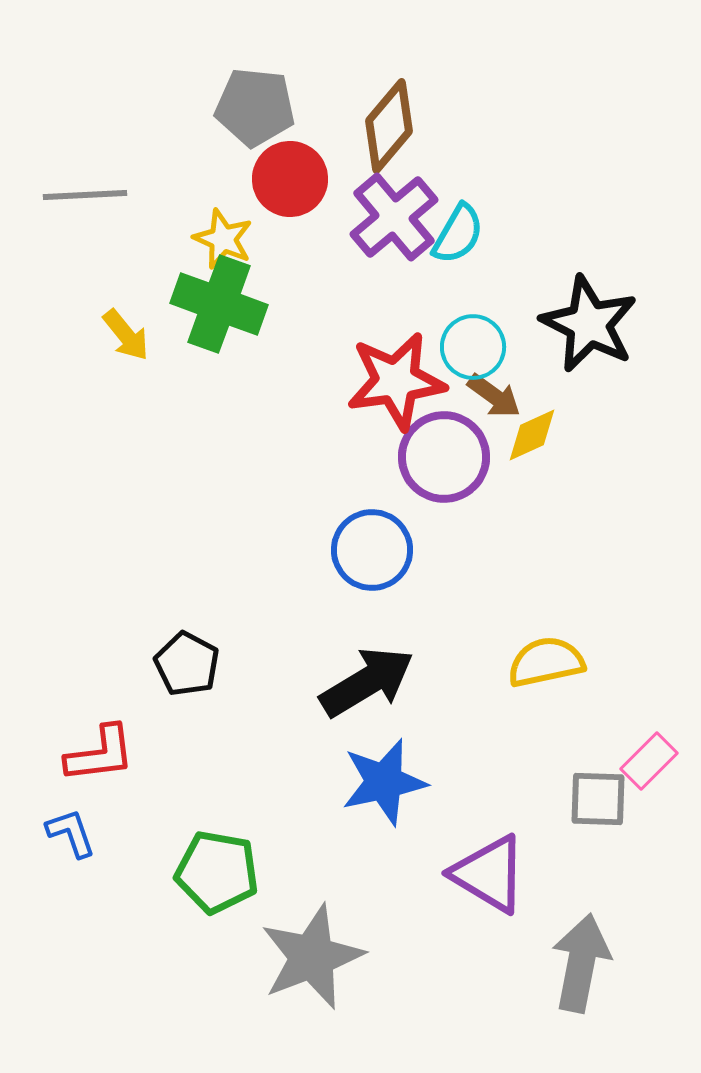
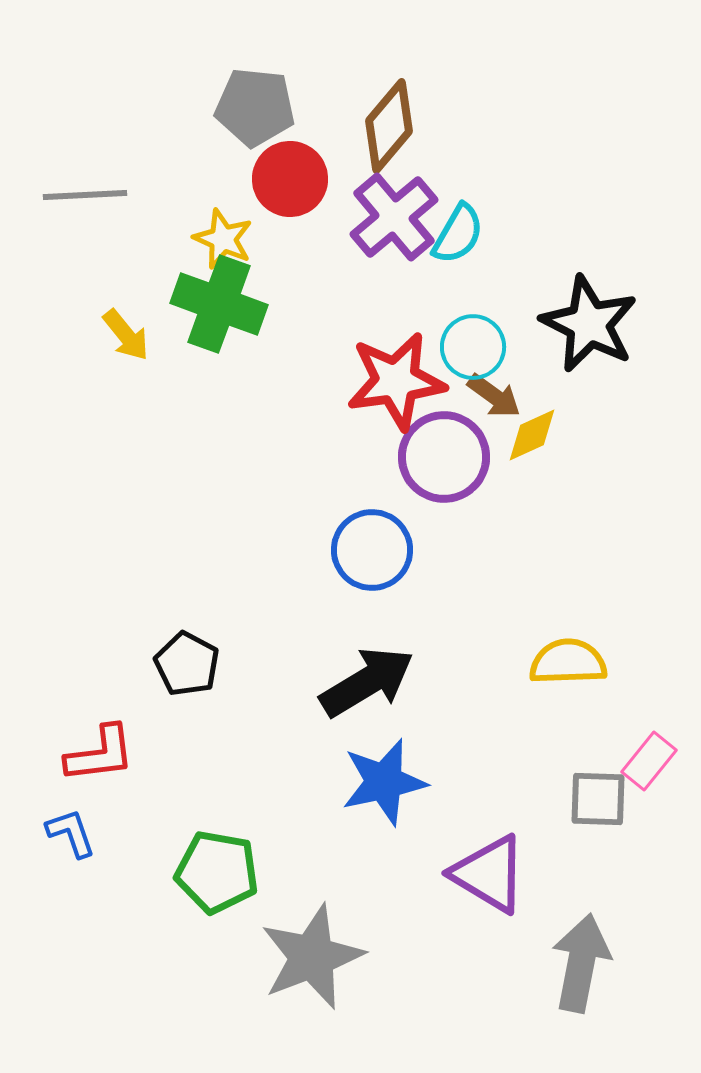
yellow semicircle: moved 22 px right; rotated 10 degrees clockwise
pink rectangle: rotated 6 degrees counterclockwise
